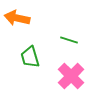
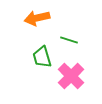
orange arrow: moved 20 px right; rotated 25 degrees counterclockwise
green trapezoid: moved 12 px right
